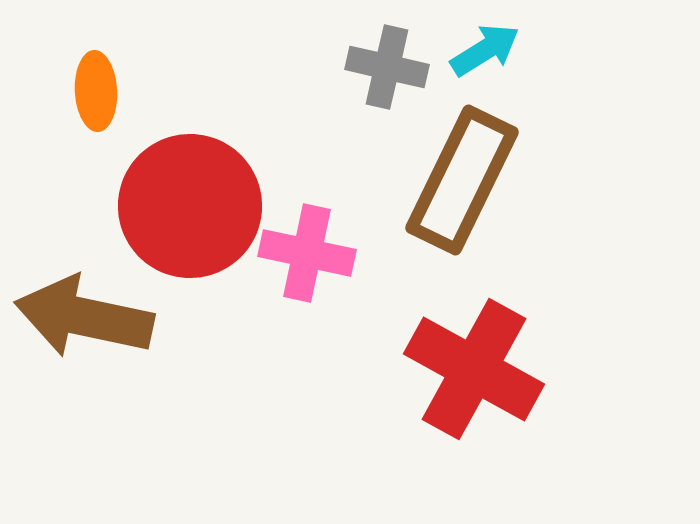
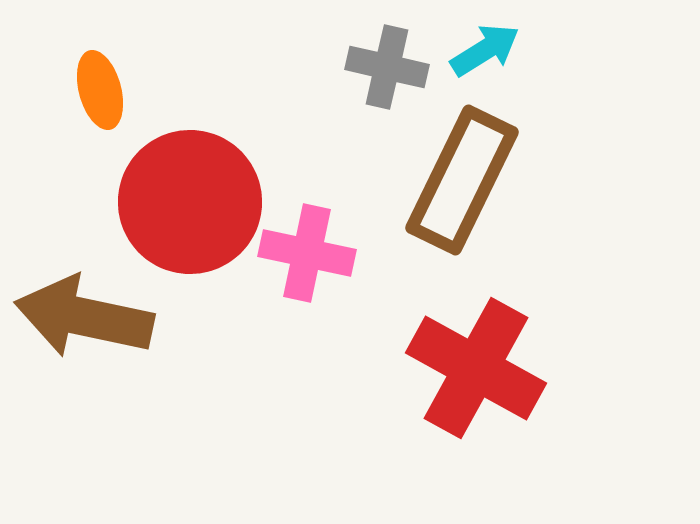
orange ellipse: moved 4 px right, 1 px up; rotated 12 degrees counterclockwise
red circle: moved 4 px up
red cross: moved 2 px right, 1 px up
